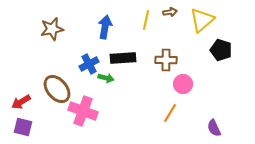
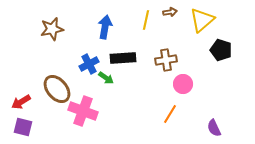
brown cross: rotated 10 degrees counterclockwise
green arrow: rotated 21 degrees clockwise
orange line: moved 1 px down
